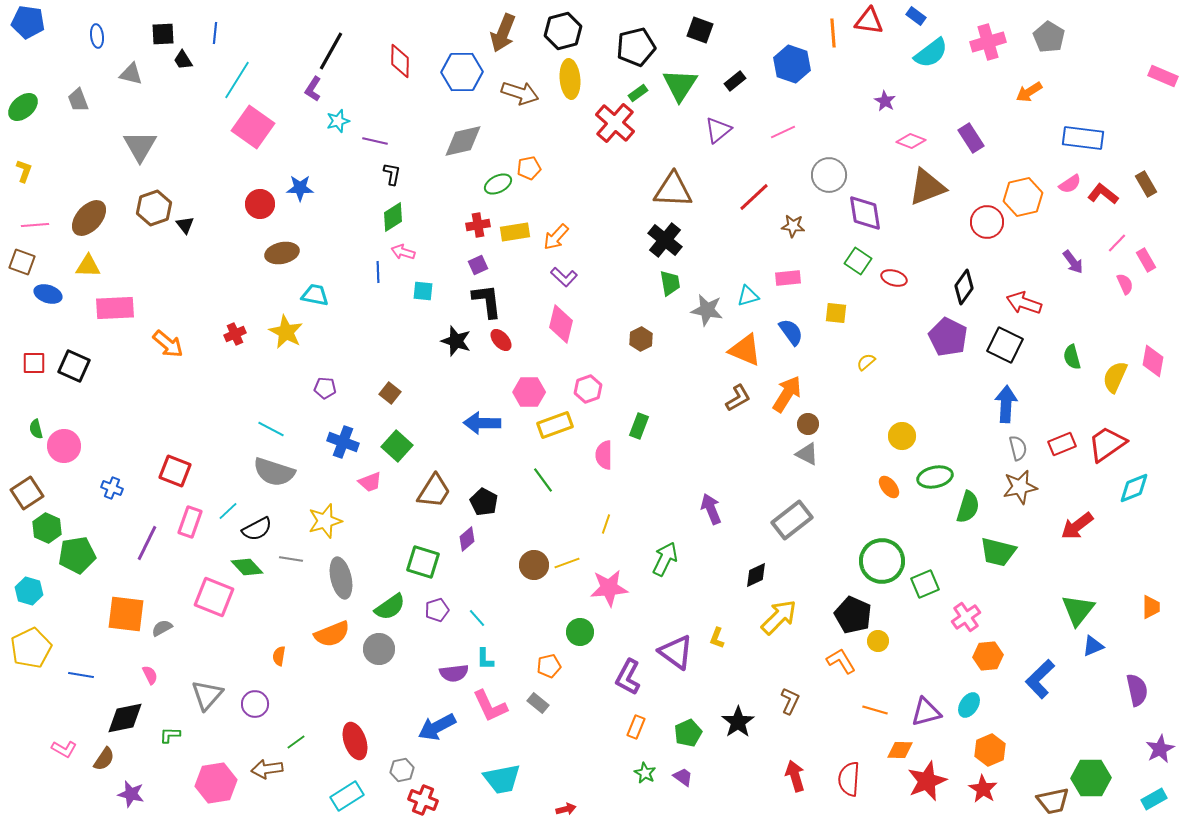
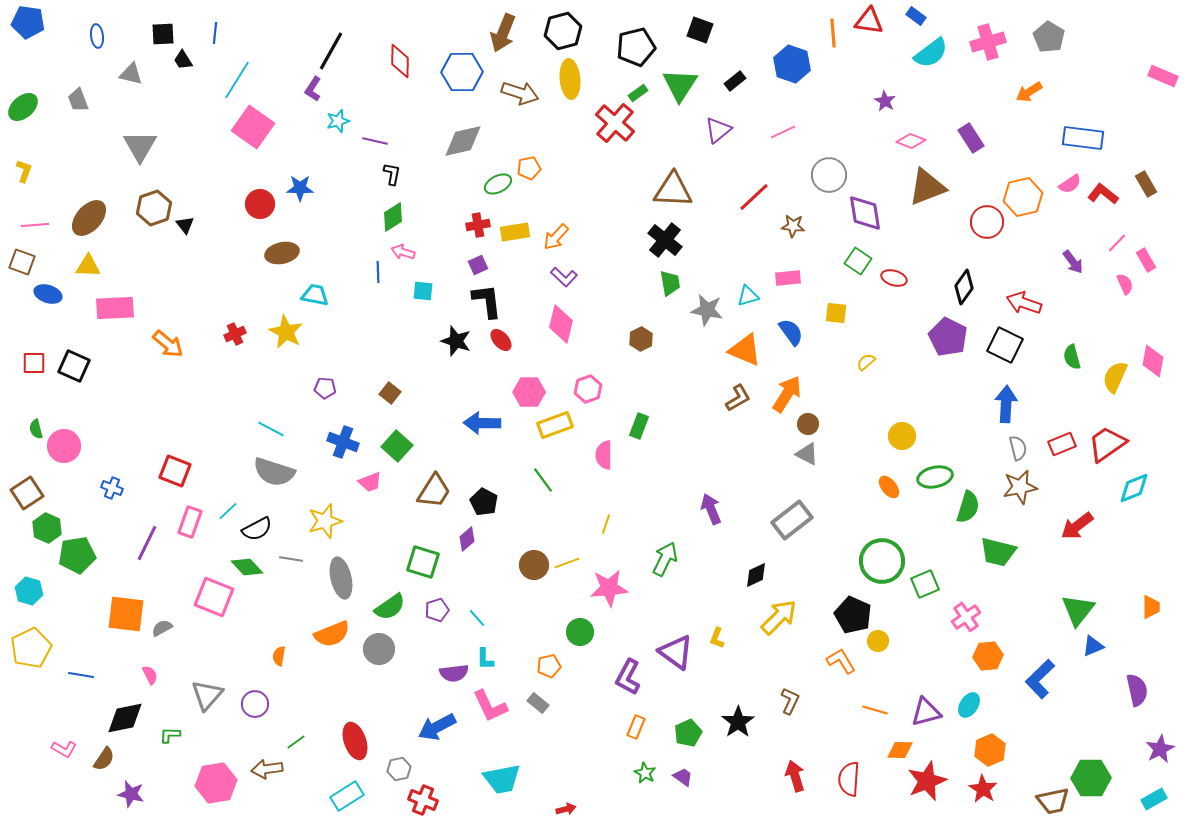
gray hexagon at (402, 770): moved 3 px left, 1 px up
